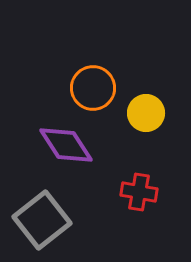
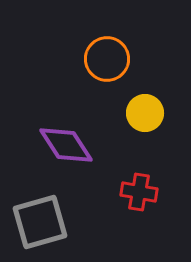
orange circle: moved 14 px right, 29 px up
yellow circle: moved 1 px left
gray square: moved 2 px left, 2 px down; rotated 22 degrees clockwise
